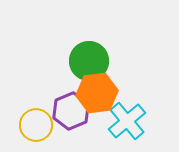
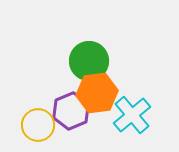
cyan cross: moved 5 px right, 6 px up
yellow circle: moved 2 px right
